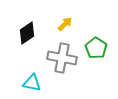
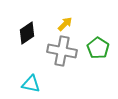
green pentagon: moved 2 px right
gray cross: moved 7 px up
cyan triangle: moved 1 px left, 1 px down
